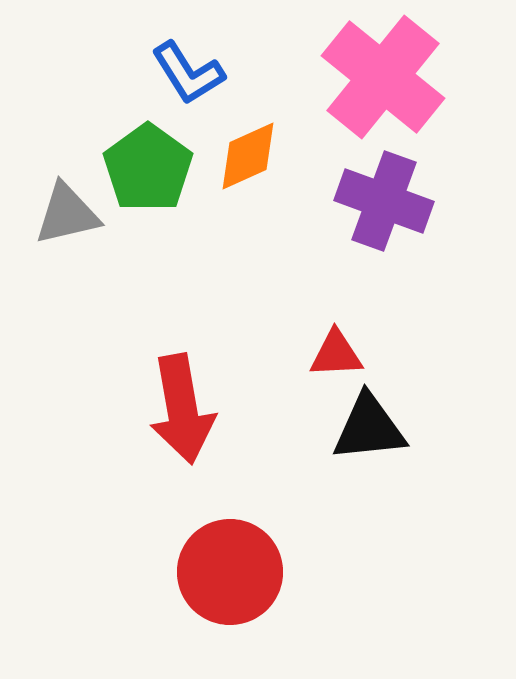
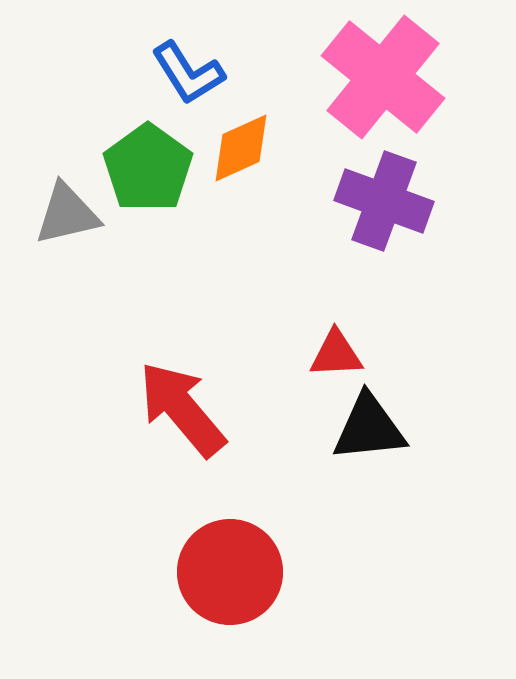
orange diamond: moved 7 px left, 8 px up
red arrow: rotated 150 degrees clockwise
